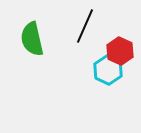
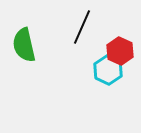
black line: moved 3 px left, 1 px down
green semicircle: moved 8 px left, 6 px down
